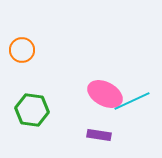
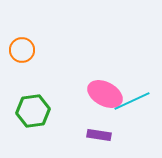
green hexagon: moved 1 px right, 1 px down; rotated 16 degrees counterclockwise
